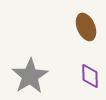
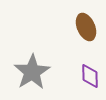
gray star: moved 2 px right, 4 px up
